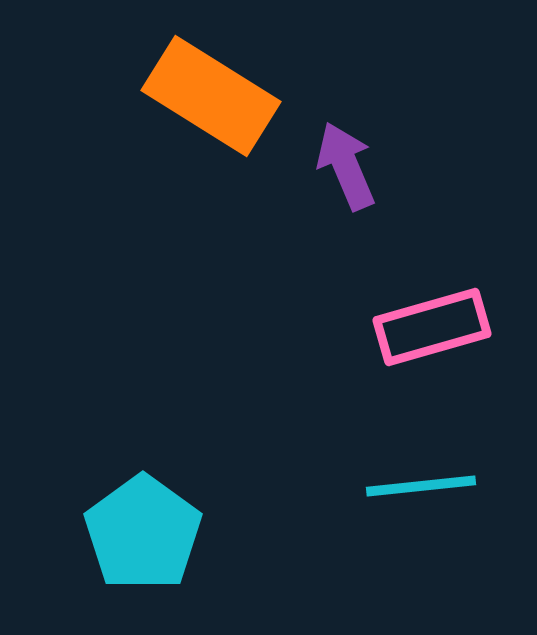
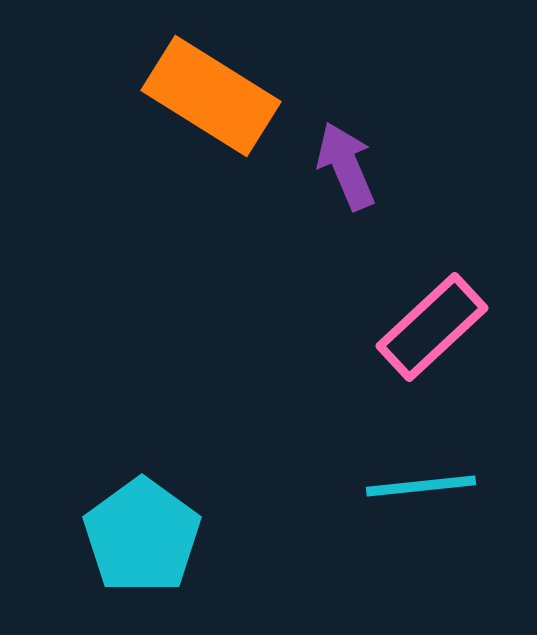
pink rectangle: rotated 27 degrees counterclockwise
cyan pentagon: moved 1 px left, 3 px down
